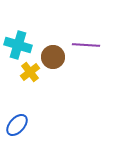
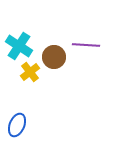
cyan cross: moved 1 px right, 1 px down; rotated 16 degrees clockwise
brown circle: moved 1 px right
blue ellipse: rotated 20 degrees counterclockwise
